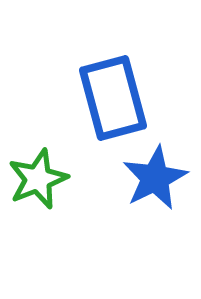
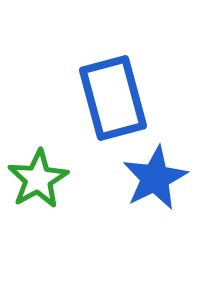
green star: rotated 8 degrees counterclockwise
